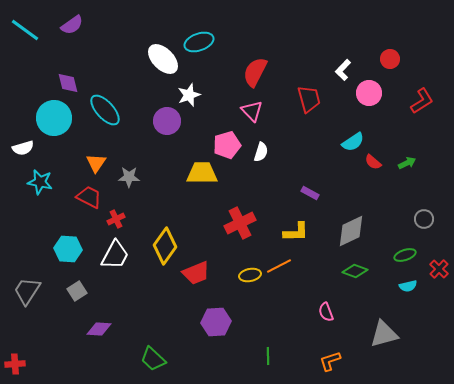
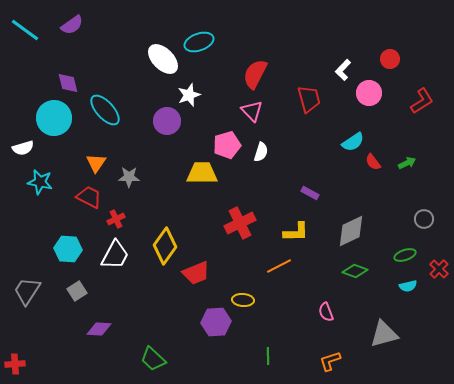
red semicircle at (255, 72): moved 2 px down
red semicircle at (373, 162): rotated 12 degrees clockwise
yellow ellipse at (250, 275): moved 7 px left, 25 px down; rotated 15 degrees clockwise
